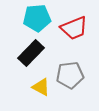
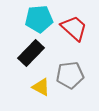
cyan pentagon: moved 2 px right, 1 px down
red trapezoid: rotated 116 degrees counterclockwise
